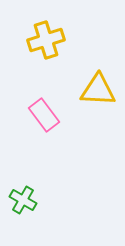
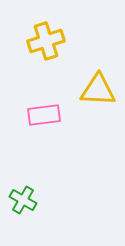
yellow cross: moved 1 px down
pink rectangle: rotated 60 degrees counterclockwise
